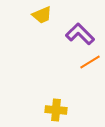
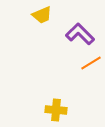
orange line: moved 1 px right, 1 px down
